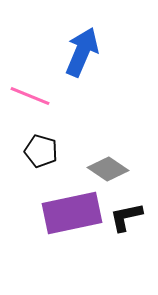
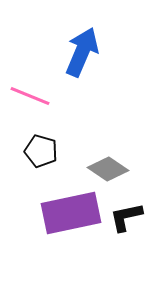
purple rectangle: moved 1 px left
